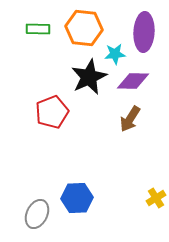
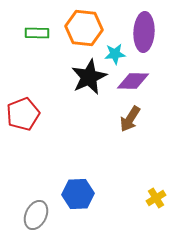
green rectangle: moved 1 px left, 4 px down
red pentagon: moved 29 px left, 2 px down
blue hexagon: moved 1 px right, 4 px up
gray ellipse: moved 1 px left, 1 px down
